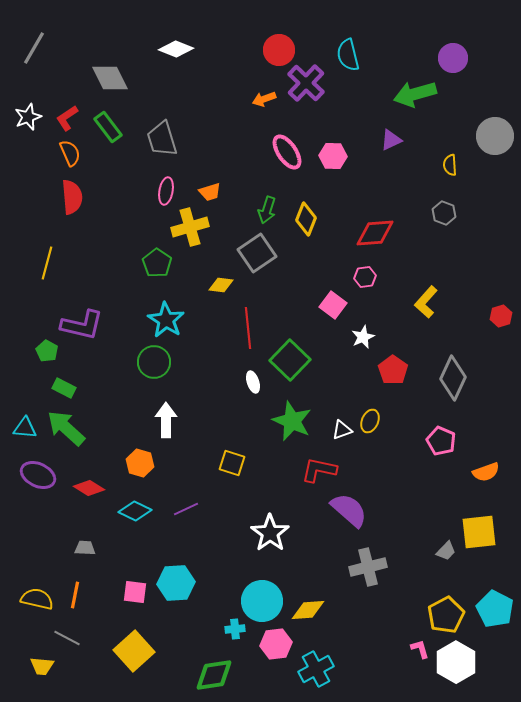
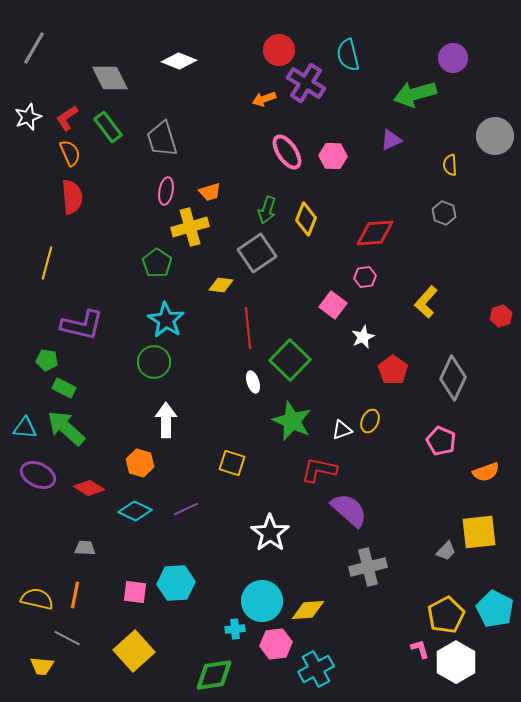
white diamond at (176, 49): moved 3 px right, 12 px down
purple cross at (306, 83): rotated 12 degrees counterclockwise
green pentagon at (47, 351): moved 9 px down; rotated 20 degrees counterclockwise
